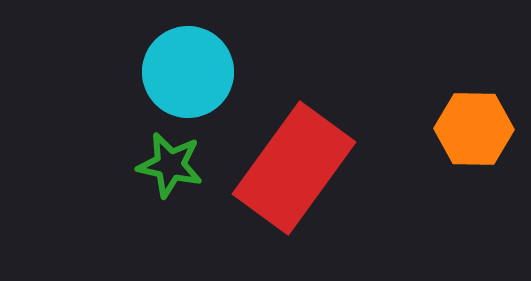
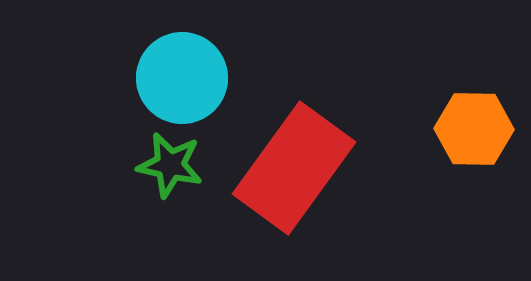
cyan circle: moved 6 px left, 6 px down
